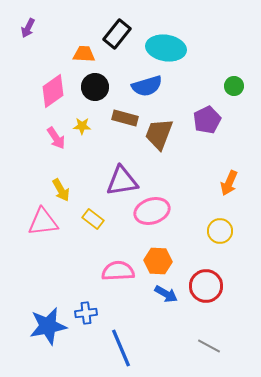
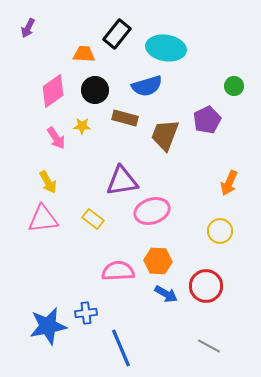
black circle: moved 3 px down
brown trapezoid: moved 6 px right, 1 px down
yellow arrow: moved 13 px left, 8 px up
pink triangle: moved 3 px up
